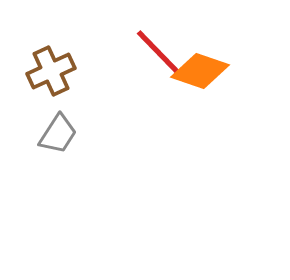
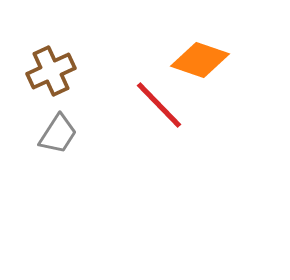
red line: moved 52 px down
orange diamond: moved 11 px up
